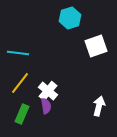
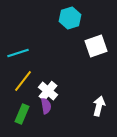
cyan line: rotated 25 degrees counterclockwise
yellow line: moved 3 px right, 2 px up
